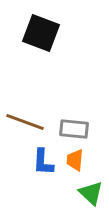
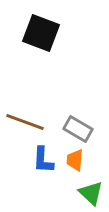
gray rectangle: moved 4 px right; rotated 24 degrees clockwise
blue L-shape: moved 2 px up
